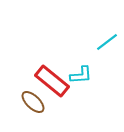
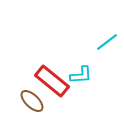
brown ellipse: moved 1 px left, 1 px up
